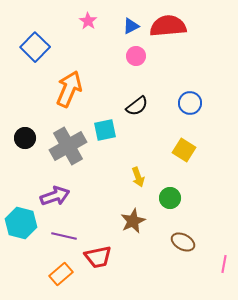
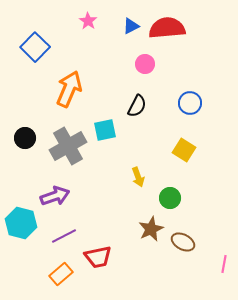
red semicircle: moved 1 px left, 2 px down
pink circle: moved 9 px right, 8 px down
black semicircle: rotated 25 degrees counterclockwise
brown star: moved 18 px right, 8 px down
purple line: rotated 40 degrees counterclockwise
